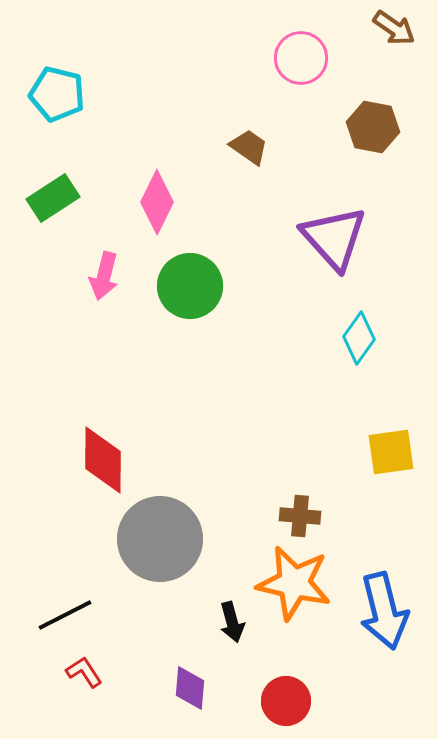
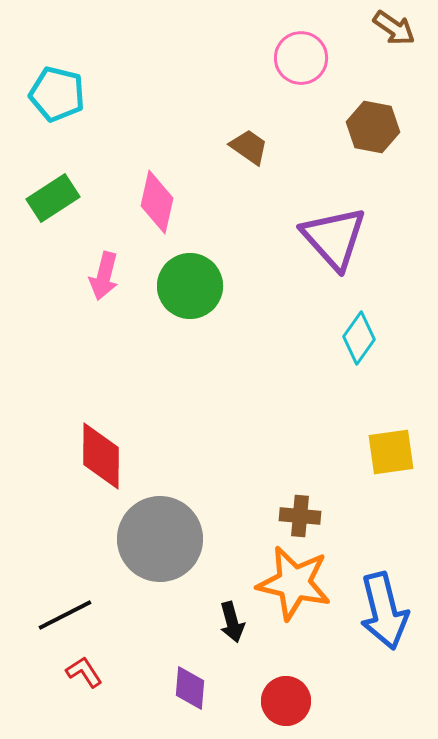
pink diamond: rotated 14 degrees counterclockwise
red diamond: moved 2 px left, 4 px up
